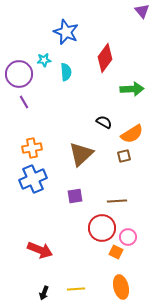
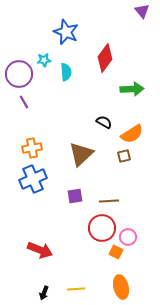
brown line: moved 8 px left
